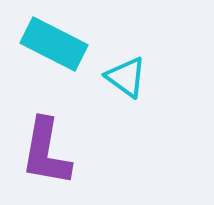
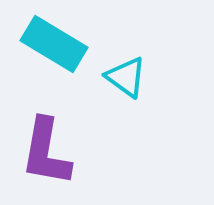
cyan rectangle: rotated 4 degrees clockwise
